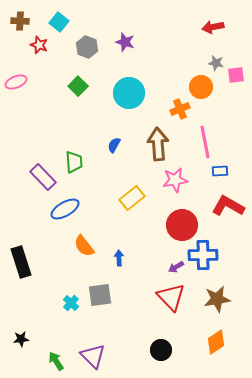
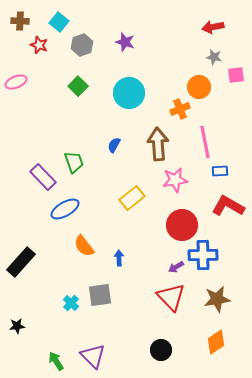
gray hexagon: moved 5 px left, 2 px up; rotated 20 degrees clockwise
gray star: moved 2 px left, 6 px up
orange circle: moved 2 px left
green trapezoid: rotated 15 degrees counterclockwise
black rectangle: rotated 60 degrees clockwise
black star: moved 4 px left, 13 px up
